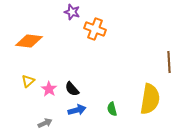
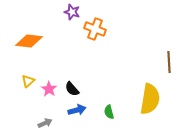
green semicircle: moved 3 px left, 3 px down
